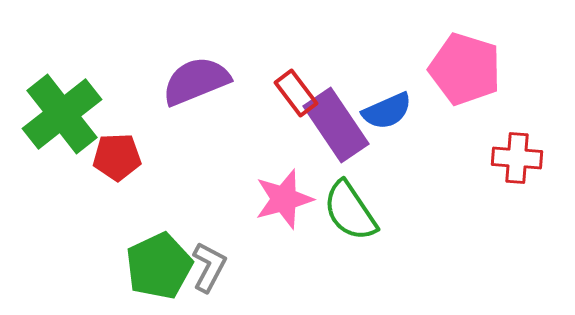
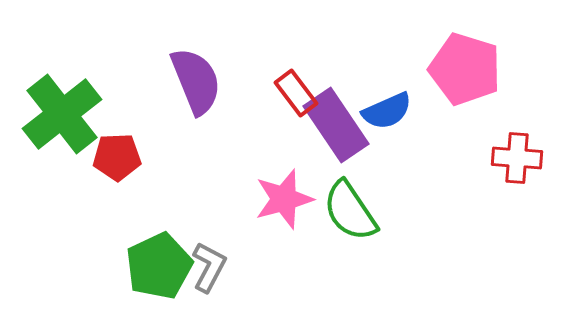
purple semicircle: rotated 90 degrees clockwise
